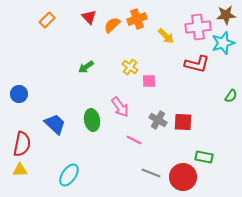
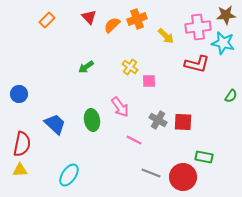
cyan star: rotated 30 degrees clockwise
